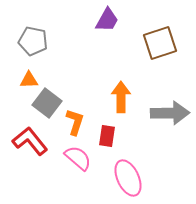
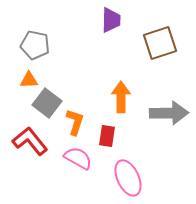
purple trapezoid: moved 4 px right; rotated 28 degrees counterclockwise
gray pentagon: moved 2 px right, 4 px down
gray arrow: moved 1 px left
pink semicircle: rotated 12 degrees counterclockwise
